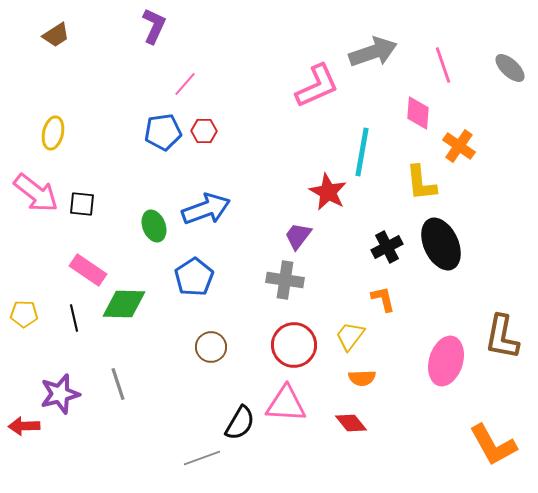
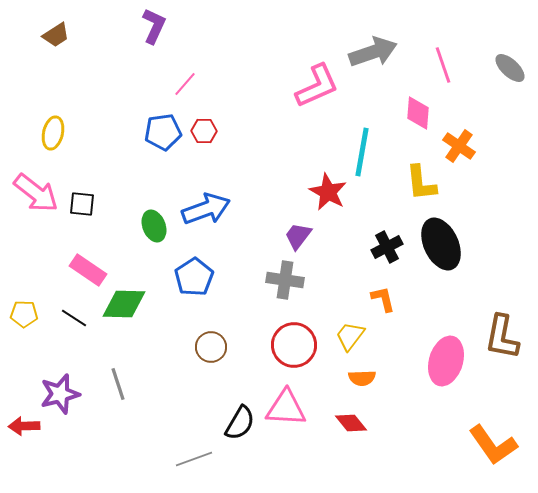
black line at (74, 318): rotated 44 degrees counterclockwise
pink triangle at (286, 404): moved 4 px down
orange L-shape at (493, 445): rotated 6 degrees counterclockwise
gray line at (202, 458): moved 8 px left, 1 px down
